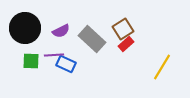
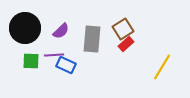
purple semicircle: rotated 18 degrees counterclockwise
gray rectangle: rotated 52 degrees clockwise
blue rectangle: moved 1 px down
